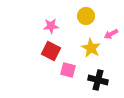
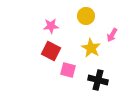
pink arrow: moved 1 px right, 1 px down; rotated 32 degrees counterclockwise
